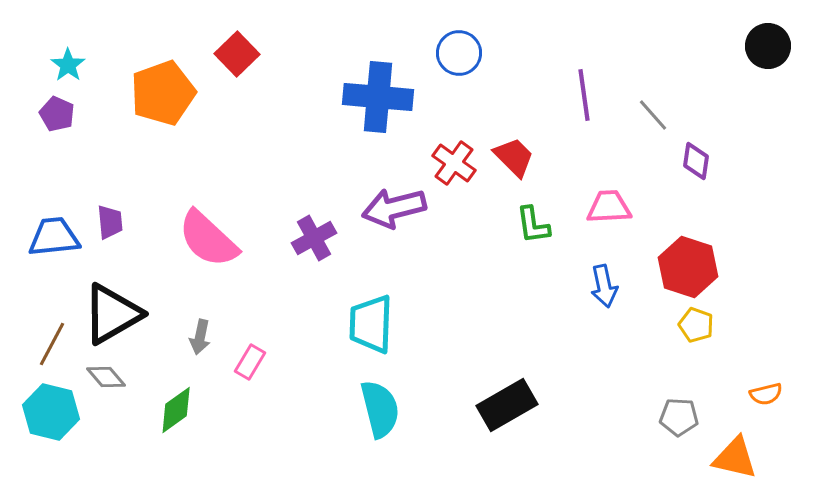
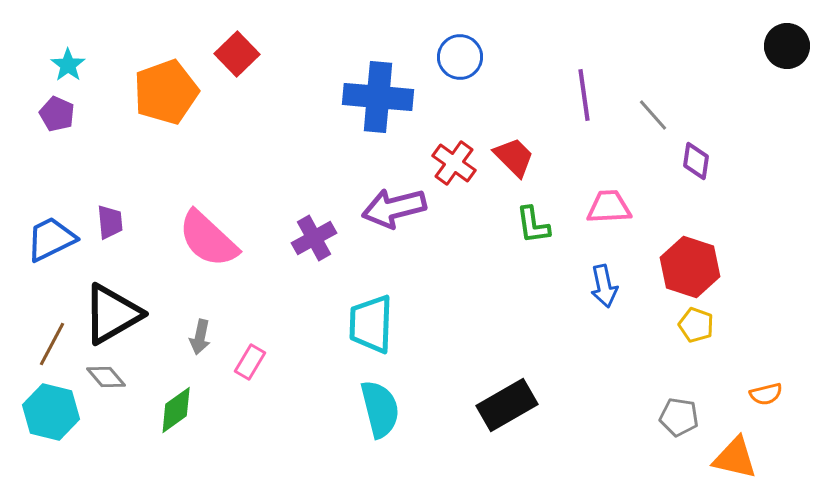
black circle: moved 19 px right
blue circle: moved 1 px right, 4 px down
orange pentagon: moved 3 px right, 1 px up
blue trapezoid: moved 3 px left, 2 px down; rotated 20 degrees counterclockwise
red hexagon: moved 2 px right
gray pentagon: rotated 6 degrees clockwise
